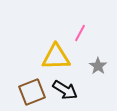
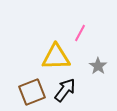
black arrow: rotated 85 degrees counterclockwise
